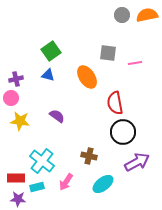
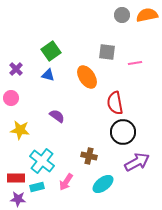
gray square: moved 1 px left, 1 px up
purple cross: moved 10 px up; rotated 32 degrees counterclockwise
yellow star: moved 9 px down
